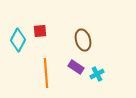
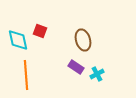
red square: rotated 24 degrees clockwise
cyan diamond: rotated 40 degrees counterclockwise
orange line: moved 20 px left, 2 px down
